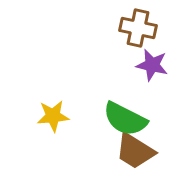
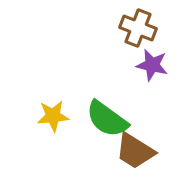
brown cross: rotated 9 degrees clockwise
green semicircle: moved 18 px left; rotated 9 degrees clockwise
